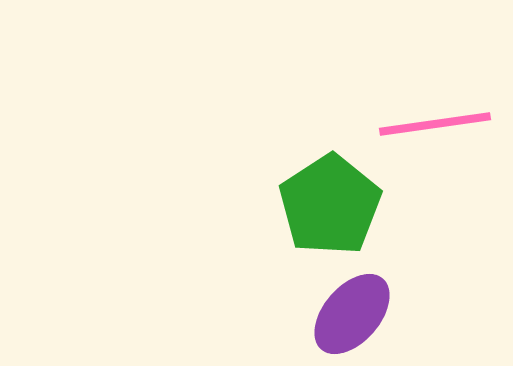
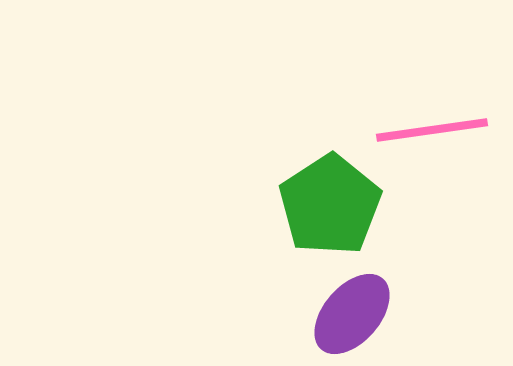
pink line: moved 3 px left, 6 px down
